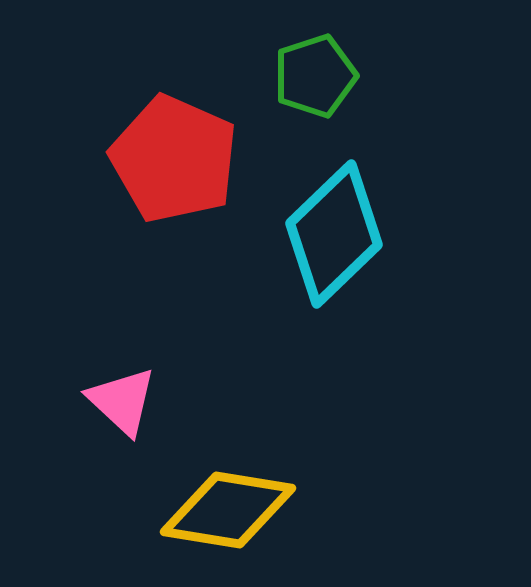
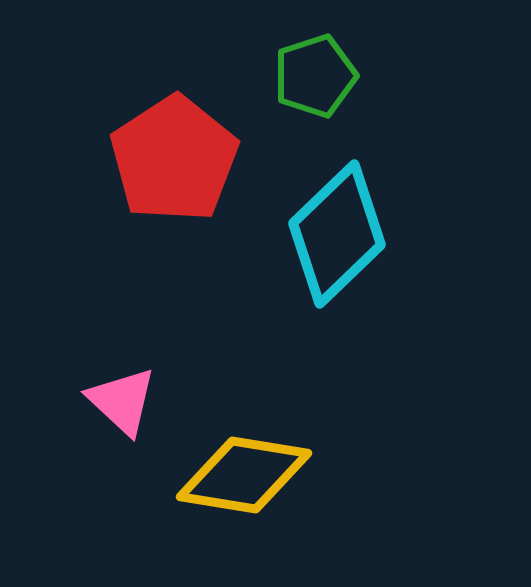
red pentagon: rotated 15 degrees clockwise
cyan diamond: moved 3 px right
yellow diamond: moved 16 px right, 35 px up
